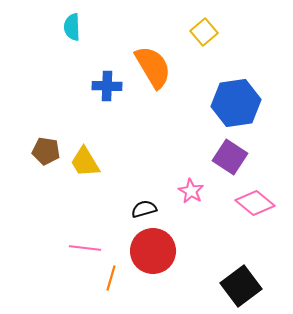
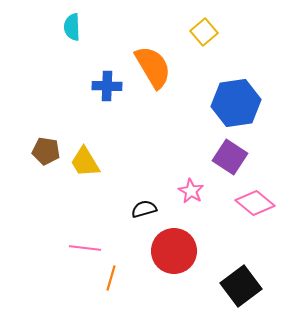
red circle: moved 21 px right
